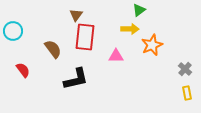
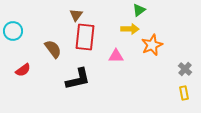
red semicircle: rotated 91 degrees clockwise
black L-shape: moved 2 px right
yellow rectangle: moved 3 px left
